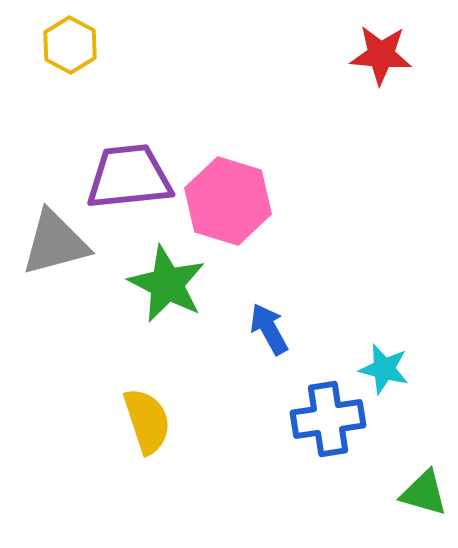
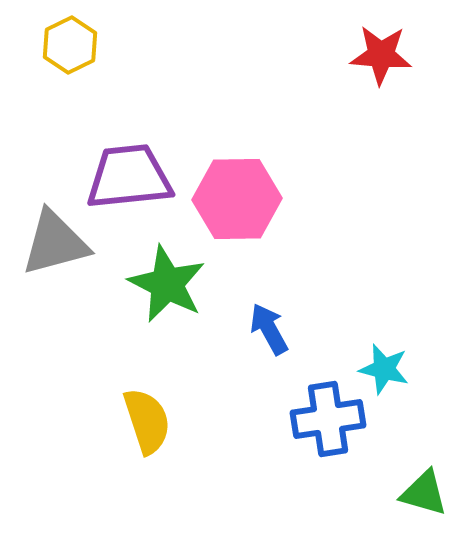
yellow hexagon: rotated 6 degrees clockwise
pink hexagon: moved 9 px right, 2 px up; rotated 18 degrees counterclockwise
